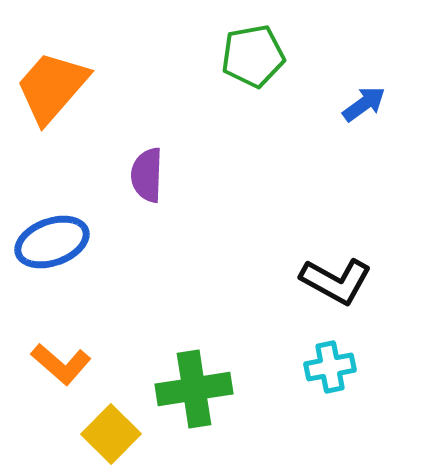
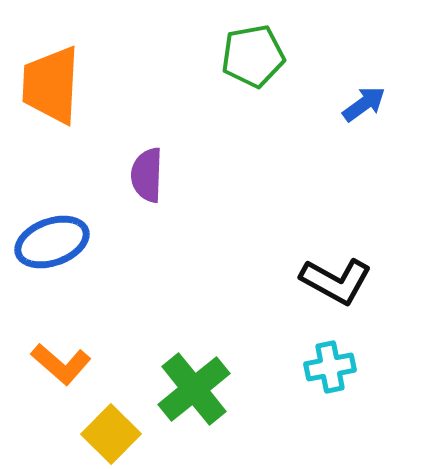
orange trapezoid: moved 1 px left, 2 px up; rotated 38 degrees counterclockwise
green cross: rotated 30 degrees counterclockwise
